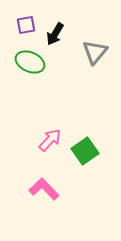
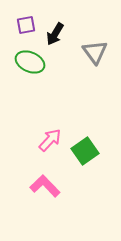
gray triangle: rotated 16 degrees counterclockwise
pink L-shape: moved 1 px right, 3 px up
